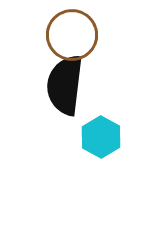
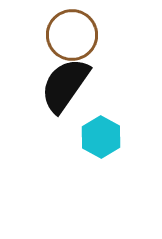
black semicircle: rotated 28 degrees clockwise
